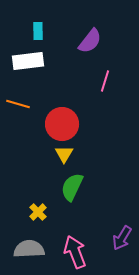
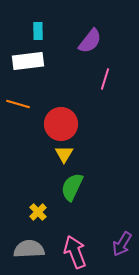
pink line: moved 2 px up
red circle: moved 1 px left
purple arrow: moved 6 px down
